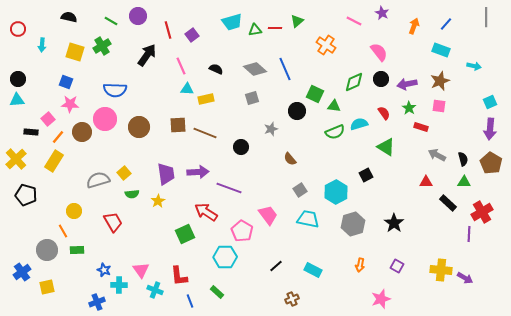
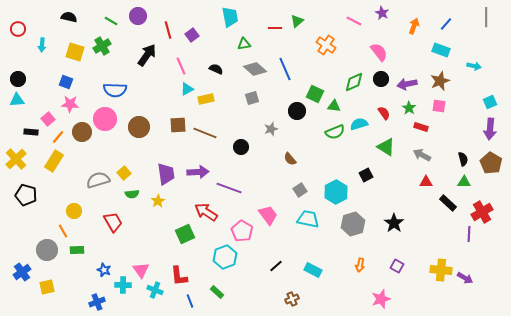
cyan trapezoid at (232, 22): moved 2 px left, 5 px up; rotated 85 degrees counterclockwise
green triangle at (255, 30): moved 11 px left, 14 px down
cyan triangle at (187, 89): rotated 32 degrees counterclockwise
gray arrow at (437, 155): moved 15 px left
cyan hexagon at (225, 257): rotated 20 degrees counterclockwise
cyan cross at (119, 285): moved 4 px right
